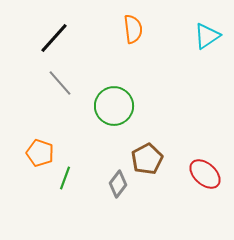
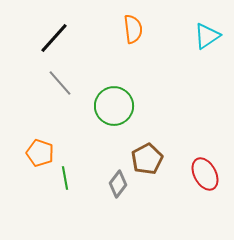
red ellipse: rotated 20 degrees clockwise
green line: rotated 30 degrees counterclockwise
